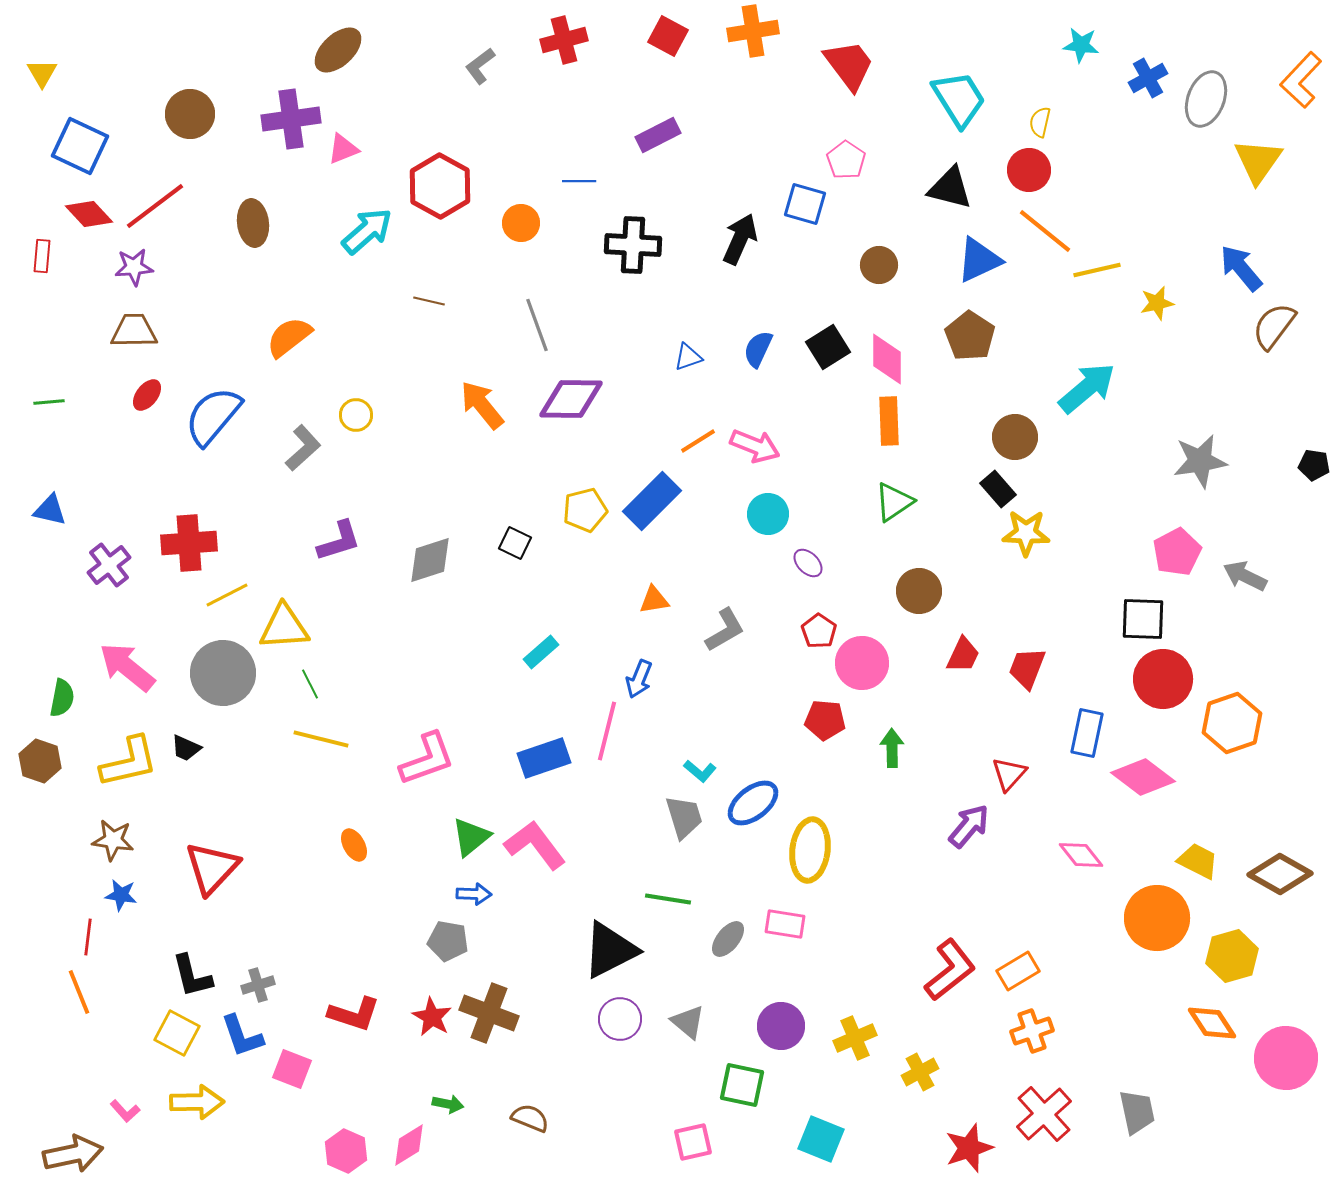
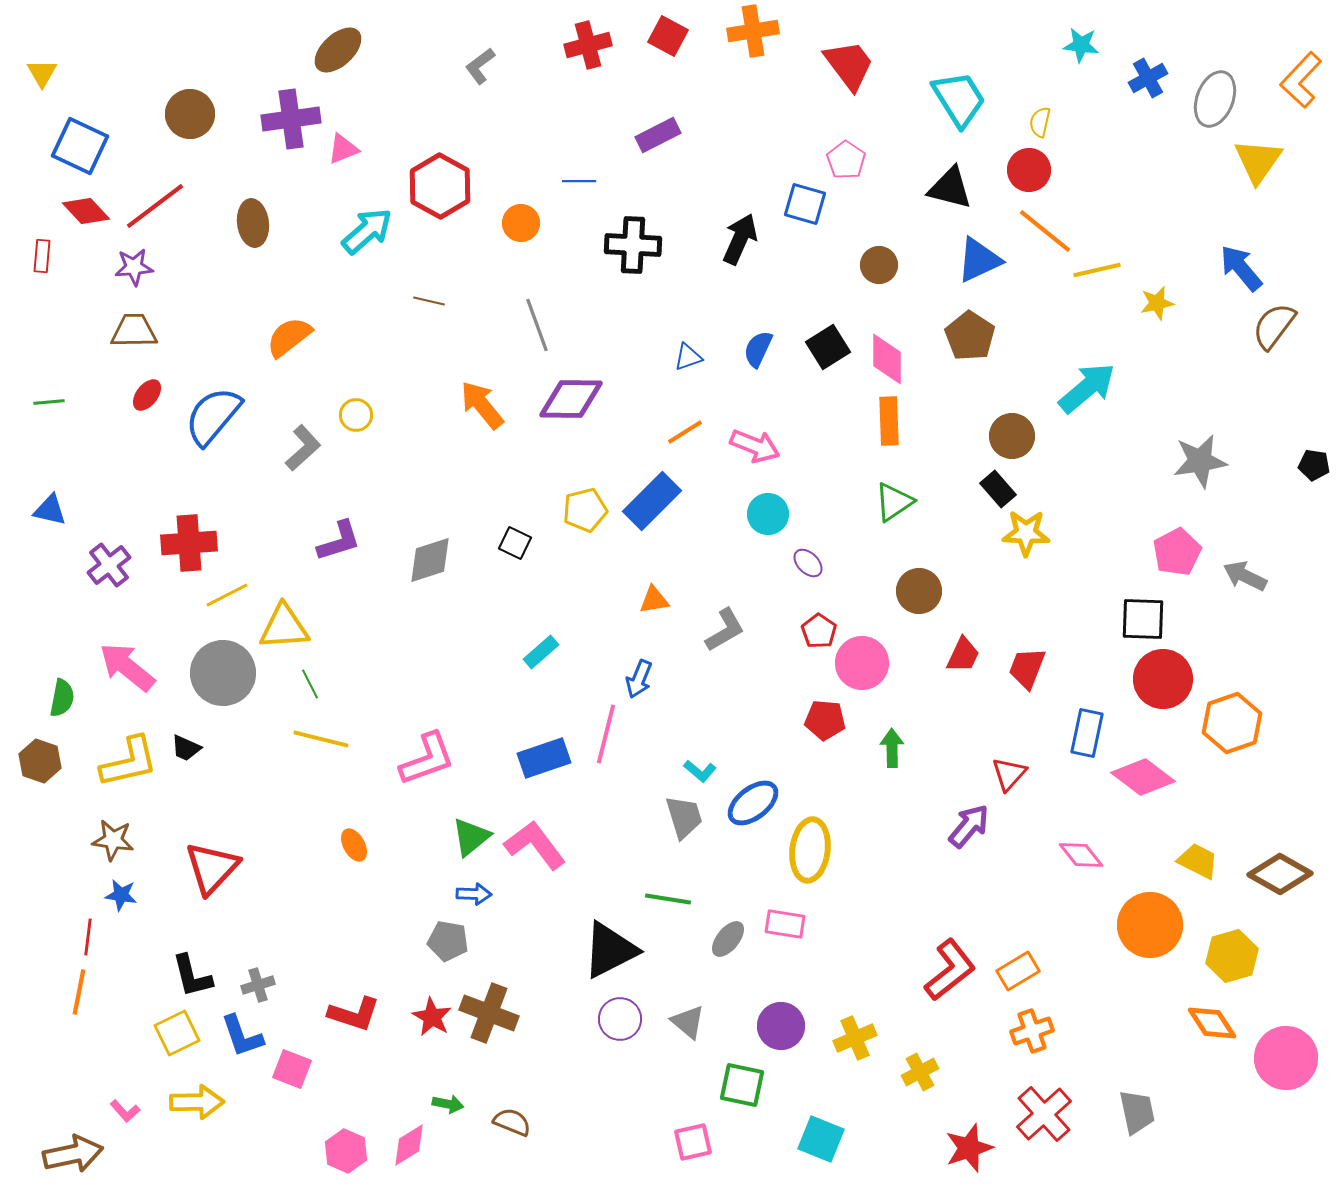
red cross at (564, 40): moved 24 px right, 5 px down
gray ellipse at (1206, 99): moved 9 px right
red diamond at (89, 214): moved 3 px left, 3 px up
brown circle at (1015, 437): moved 3 px left, 1 px up
orange line at (698, 441): moved 13 px left, 9 px up
pink line at (607, 731): moved 1 px left, 3 px down
orange circle at (1157, 918): moved 7 px left, 7 px down
orange line at (79, 992): rotated 33 degrees clockwise
yellow square at (177, 1033): rotated 36 degrees clockwise
brown semicircle at (530, 1118): moved 18 px left, 4 px down
